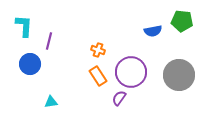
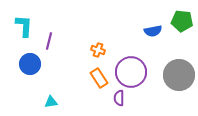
orange rectangle: moved 1 px right, 2 px down
purple semicircle: rotated 35 degrees counterclockwise
